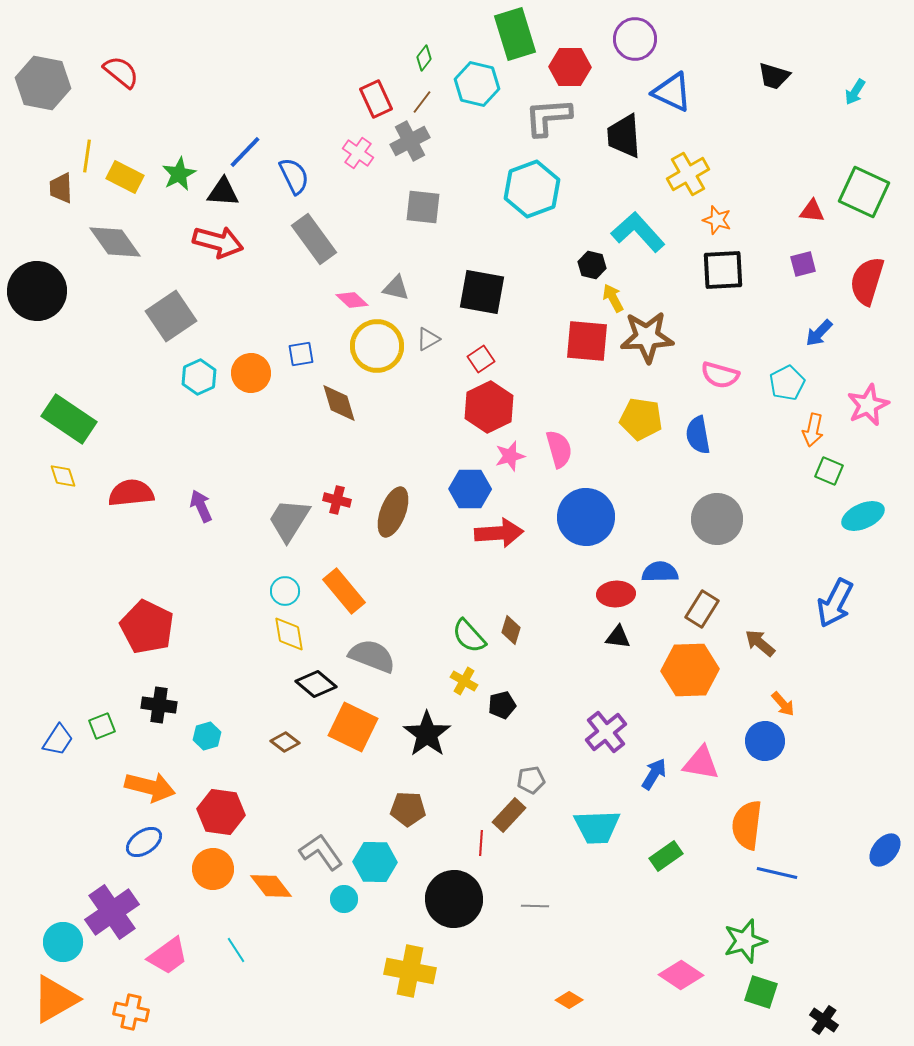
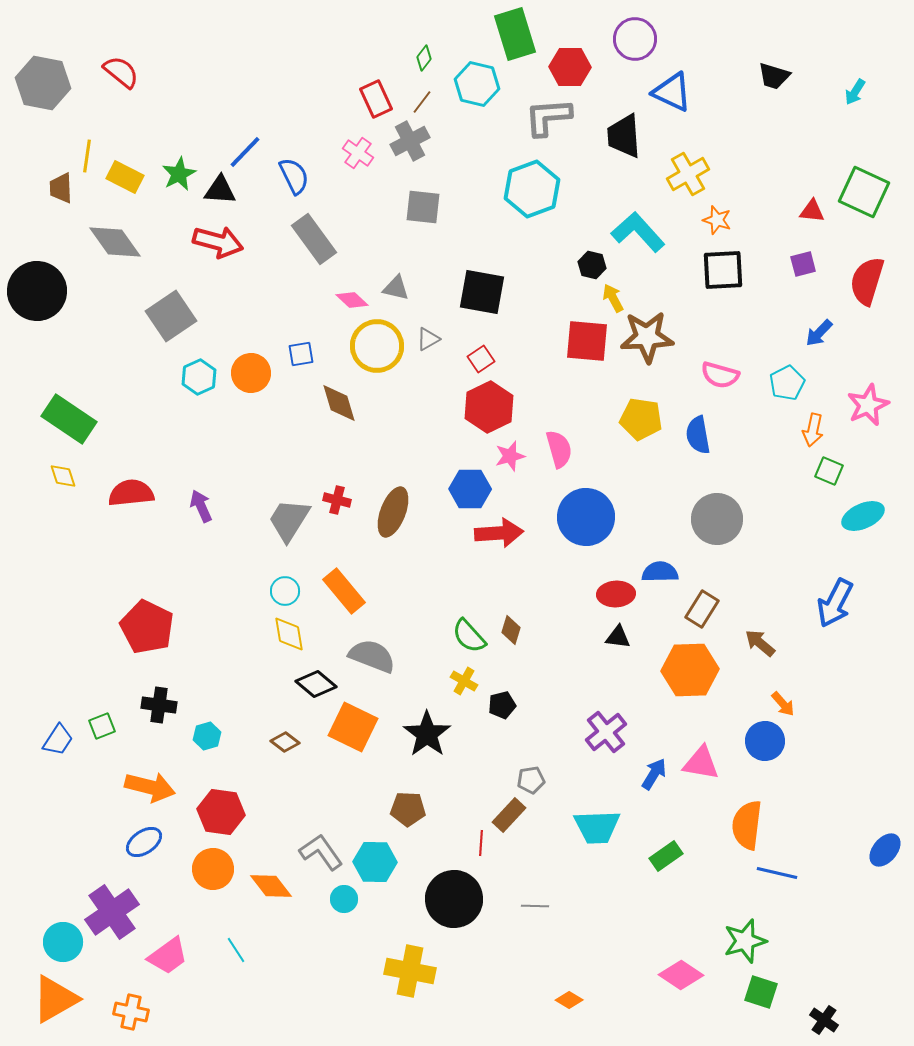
black triangle at (223, 192): moved 3 px left, 2 px up
